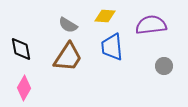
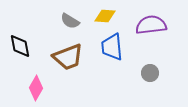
gray semicircle: moved 2 px right, 4 px up
black diamond: moved 1 px left, 3 px up
brown trapezoid: rotated 36 degrees clockwise
gray circle: moved 14 px left, 7 px down
pink diamond: moved 12 px right
